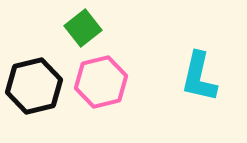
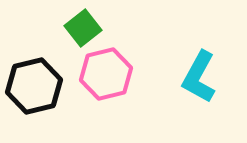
cyan L-shape: rotated 16 degrees clockwise
pink hexagon: moved 5 px right, 8 px up
